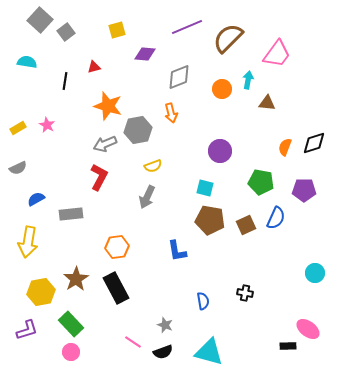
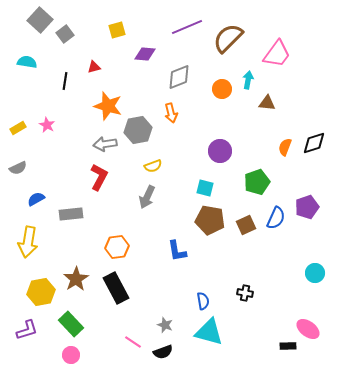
gray square at (66, 32): moved 1 px left, 2 px down
gray arrow at (105, 144): rotated 15 degrees clockwise
green pentagon at (261, 182): moved 4 px left; rotated 30 degrees counterclockwise
purple pentagon at (304, 190): moved 3 px right, 17 px down; rotated 20 degrees counterclockwise
pink circle at (71, 352): moved 3 px down
cyan triangle at (209, 352): moved 20 px up
